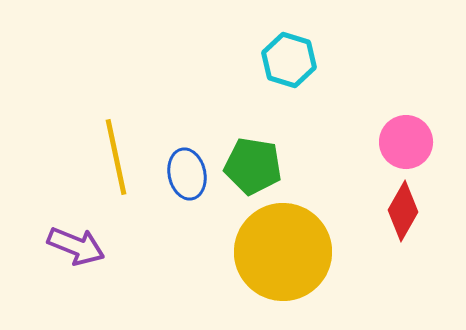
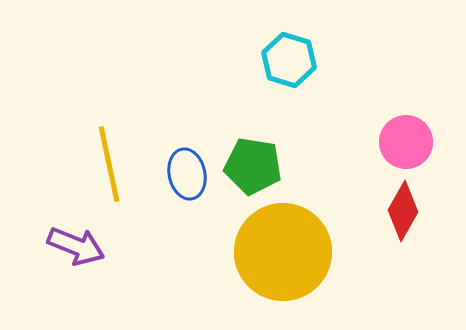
yellow line: moved 7 px left, 7 px down
